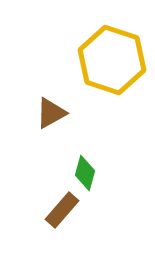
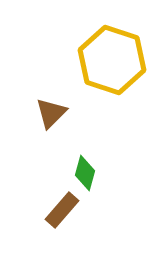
brown triangle: rotated 16 degrees counterclockwise
